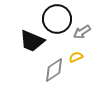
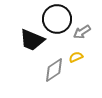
black trapezoid: moved 1 px up
